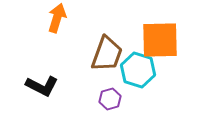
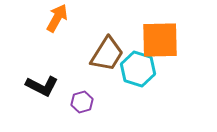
orange arrow: rotated 12 degrees clockwise
brown trapezoid: rotated 12 degrees clockwise
cyan hexagon: moved 1 px up
purple hexagon: moved 28 px left, 3 px down
